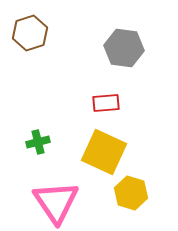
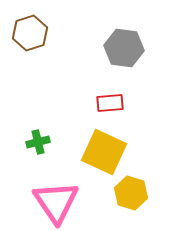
red rectangle: moved 4 px right
